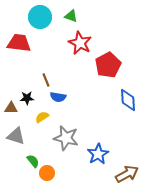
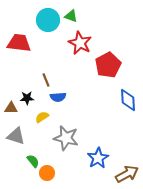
cyan circle: moved 8 px right, 3 px down
blue semicircle: rotated 14 degrees counterclockwise
blue star: moved 4 px down
